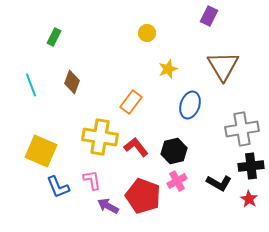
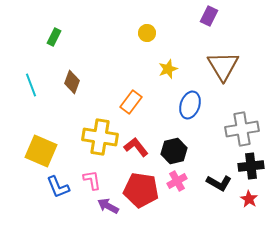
red pentagon: moved 2 px left, 6 px up; rotated 12 degrees counterclockwise
